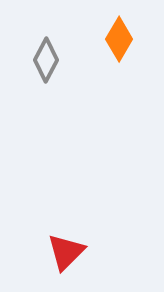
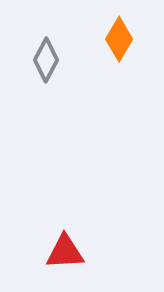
red triangle: moved 1 px left; rotated 42 degrees clockwise
